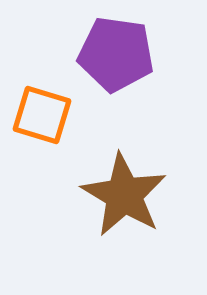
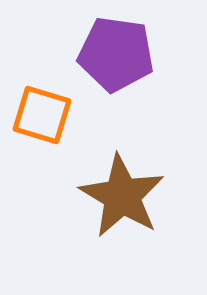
brown star: moved 2 px left, 1 px down
